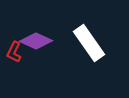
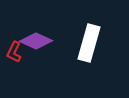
white rectangle: rotated 51 degrees clockwise
